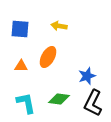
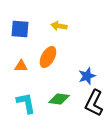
black L-shape: moved 1 px right
